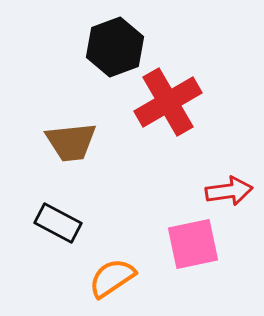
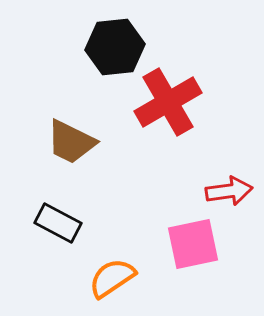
black hexagon: rotated 14 degrees clockwise
brown trapezoid: rotated 32 degrees clockwise
